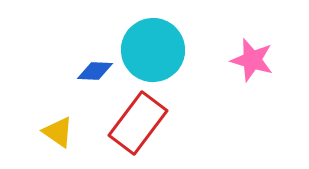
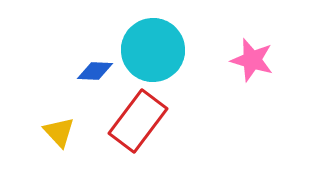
red rectangle: moved 2 px up
yellow triangle: moved 1 px right; rotated 12 degrees clockwise
